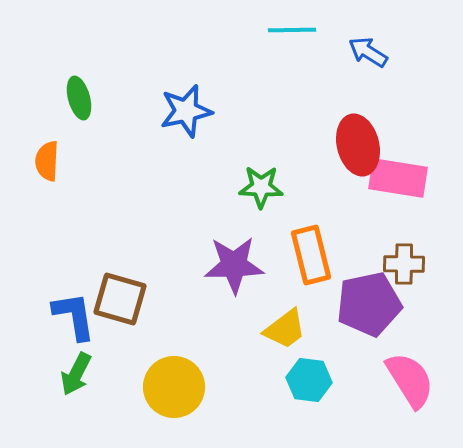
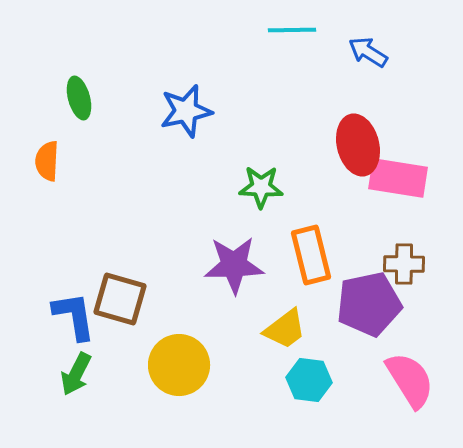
yellow circle: moved 5 px right, 22 px up
